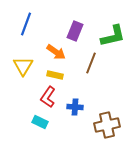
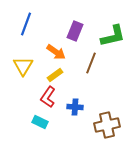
yellow rectangle: rotated 49 degrees counterclockwise
